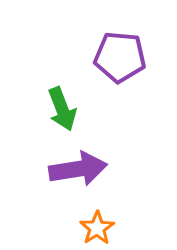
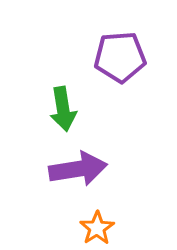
purple pentagon: rotated 9 degrees counterclockwise
green arrow: moved 1 px right; rotated 12 degrees clockwise
